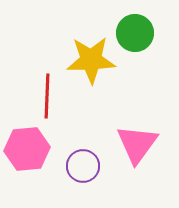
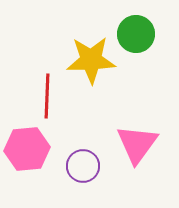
green circle: moved 1 px right, 1 px down
